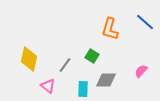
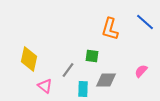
green square: rotated 24 degrees counterclockwise
gray line: moved 3 px right, 5 px down
pink triangle: moved 3 px left
